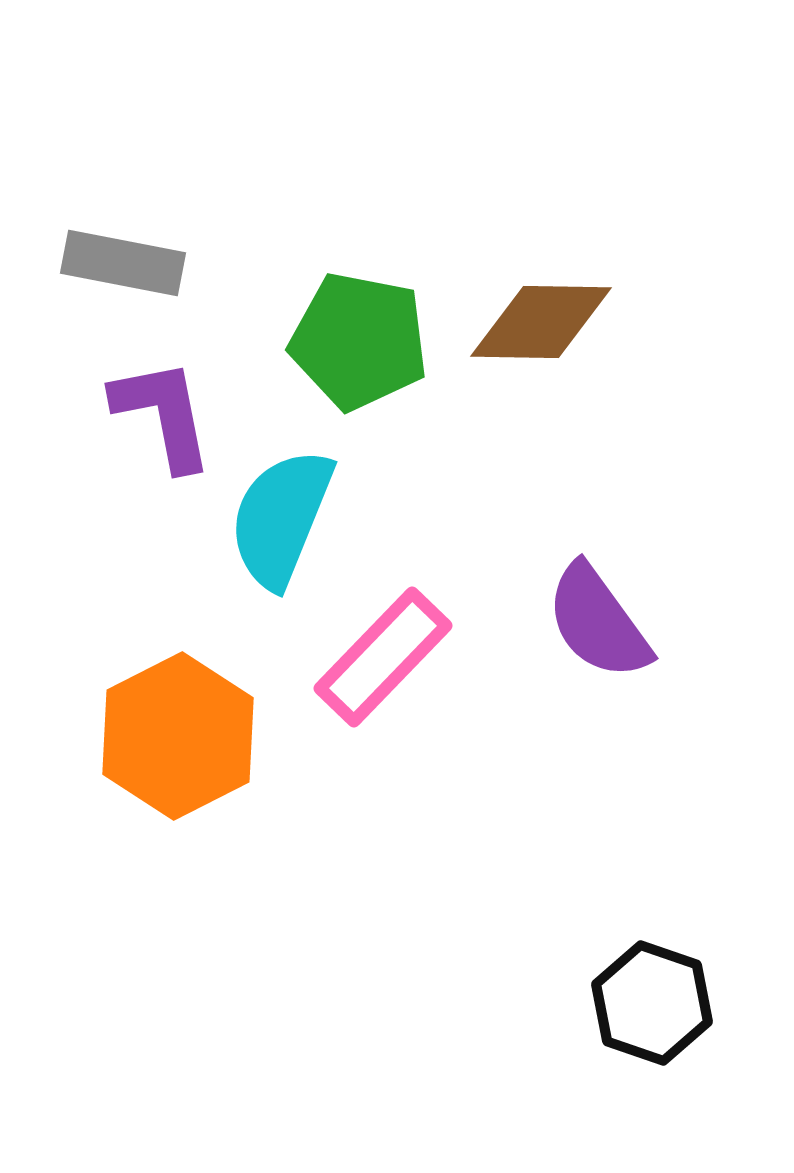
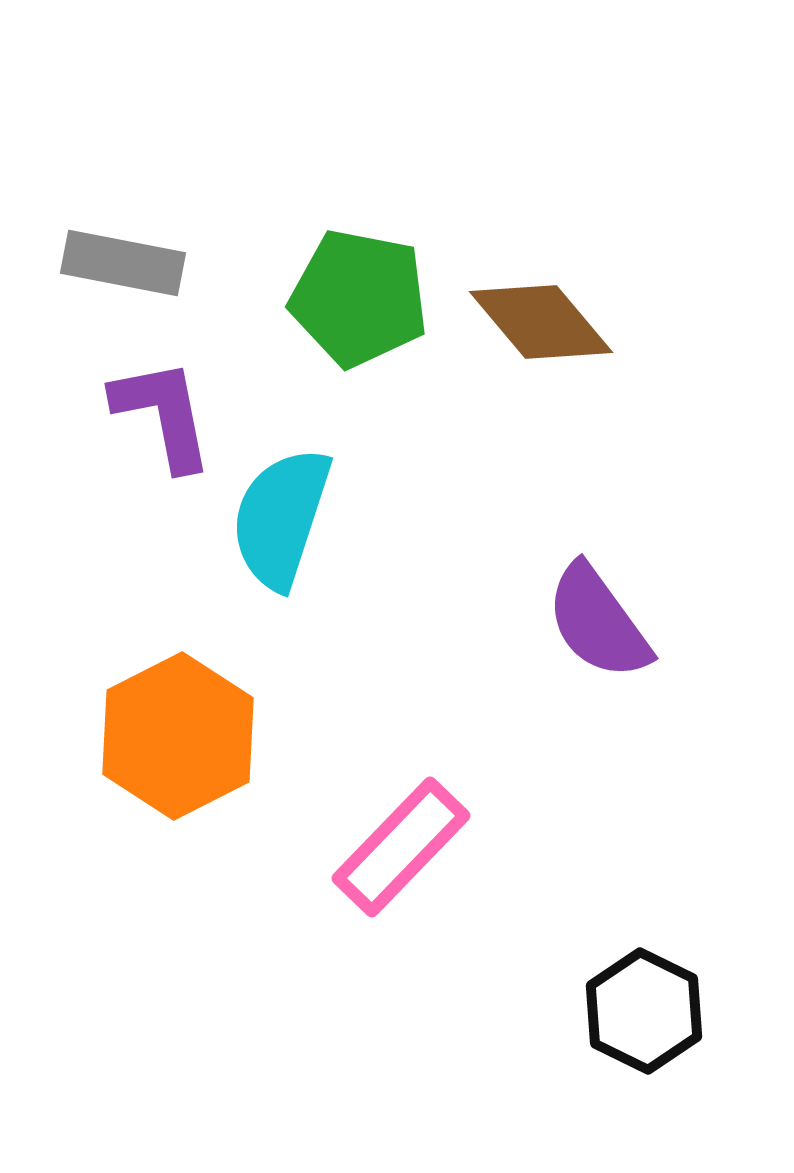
brown diamond: rotated 49 degrees clockwise
green pentagon: moved 43 px up
cyan semicircle: rotated 4 degrees counterclockwise
pink rectangle: moved 18 px right, 190 px down
black hexagon: moved 8 px left, 8 px down; rotated 7 degrees clockwise
